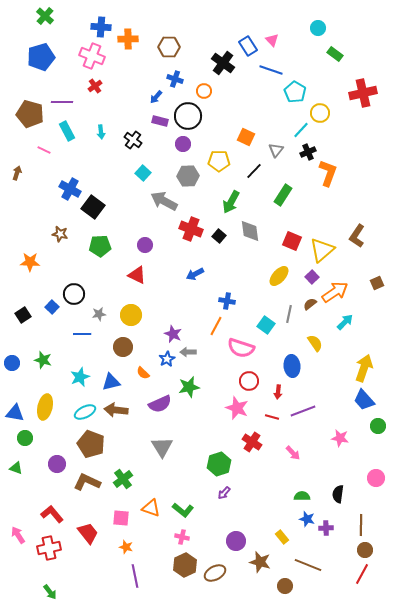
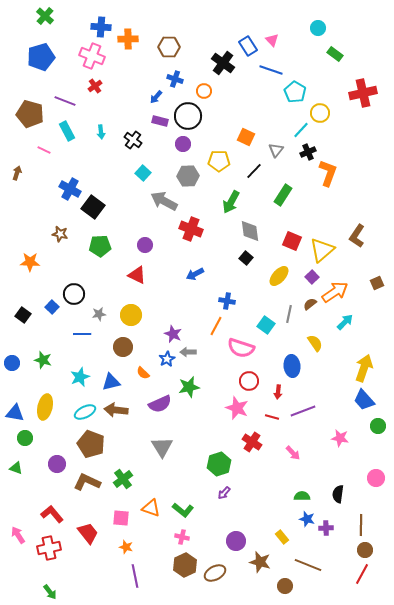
purple line at (62, 102): moved 3 px right, 1 px up; rotated 20 degrees clockwise
black square at (219, 236): moved 27 px right, 22 px down
black square at (23, 315): rotated 21 degrees counterclockwise
